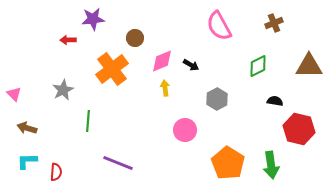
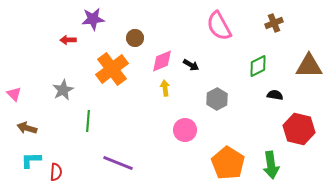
black semicircle: moved 6 px up
cyan L-shape: moved 4 px right, 1 px up
